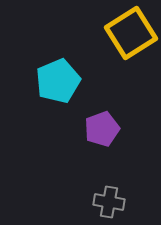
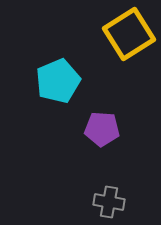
yellow square: moved 2 px left, 1 px down
purple pentagon: rotated 24 degrees clockwise
